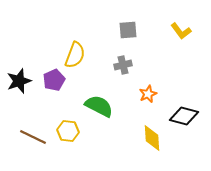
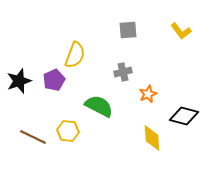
gray cross: moved 7 px down
